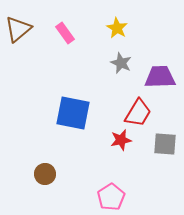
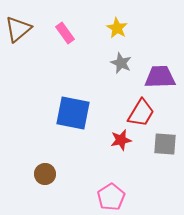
red trapezoid: moved 3 px right
